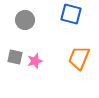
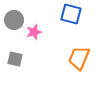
gray circle: moved 11 px left
gray square: moved 2 px down
pink star: moved 1 px left, 29 px up
